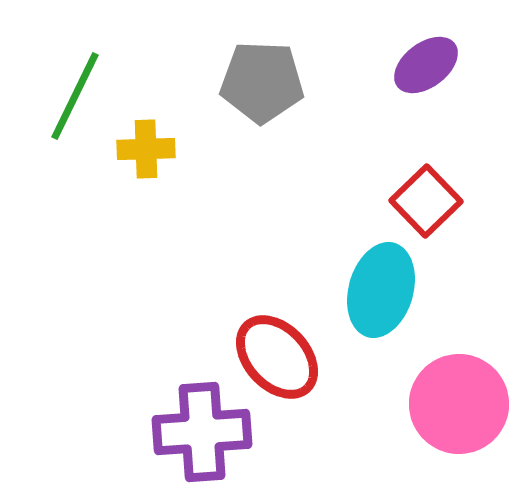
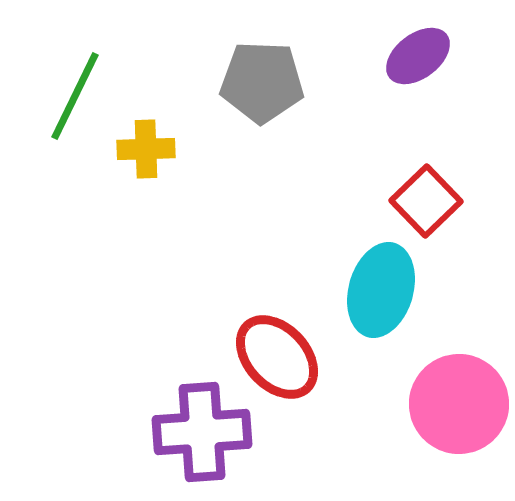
purple ellipse: moved 8 px left, 9 px up
